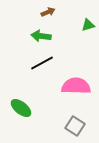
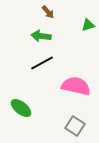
brown arrow: rotated 72 degrees clockwise
pink semicircle: rotated 12 degrees clockwise
